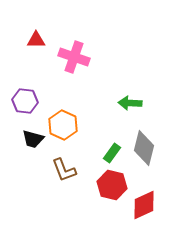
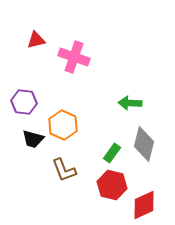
red triangle: rotated 12 degrees counterclockwise
purple hexagon: moved 1 px left, 1 px down
gray diamond: moved 4 px up
